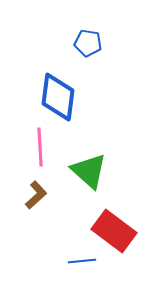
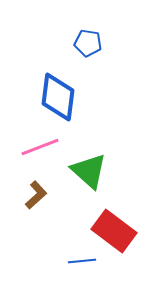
pink line: rotated 72 degrees clockwise
